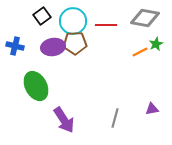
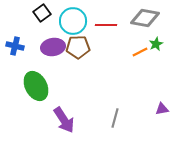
black square: moved 3 px up
brown pentagon: moved 3 px right, 4 px down
purple triangle: moved 10 px right
